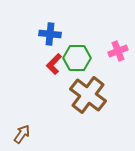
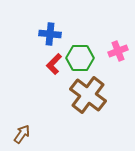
green hexagon: moved 3 px right
